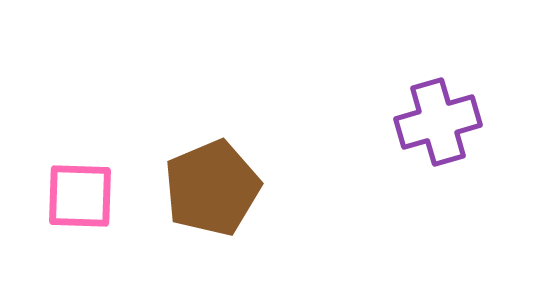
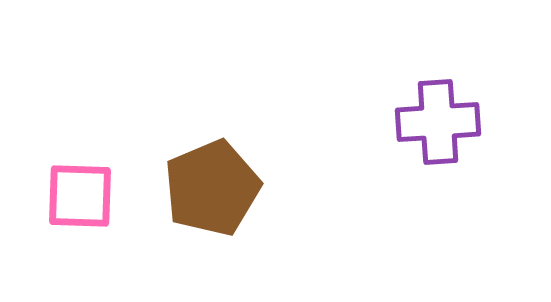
purple cross: rotated 12 degrees clockwise
